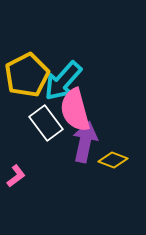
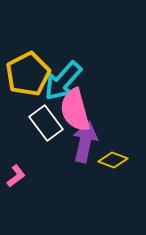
yellow pentagon: moved 1 px right, 1 px up
